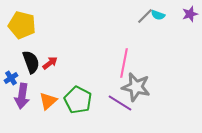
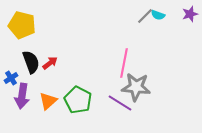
gray star: rotated 8 degrees counterclockwise
